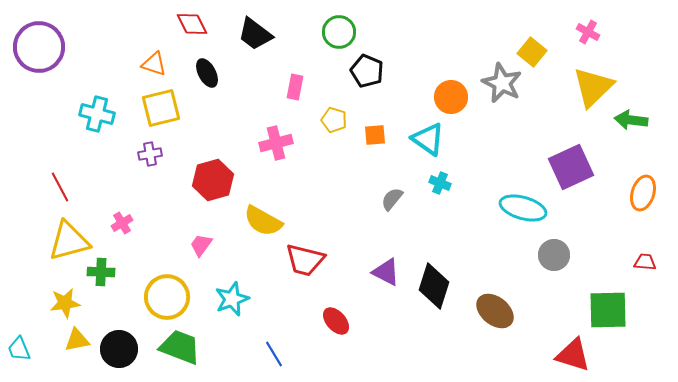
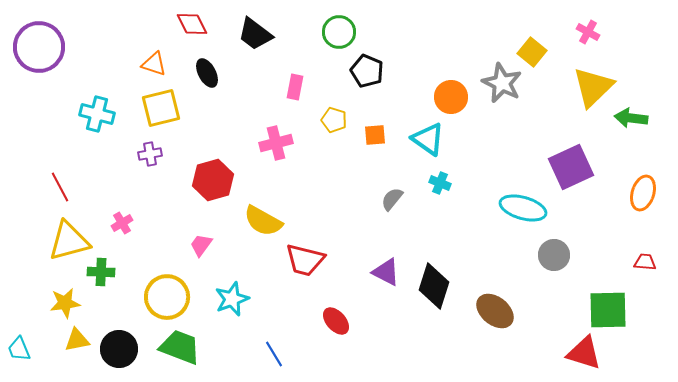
green arrow at (631, 120): moved 2 px up
red triangle at (573, 355): moved 11 px right, 2 px up
